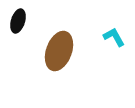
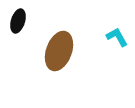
cyan L-shape: moved 3 px right
